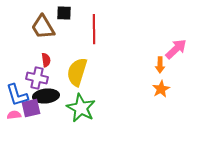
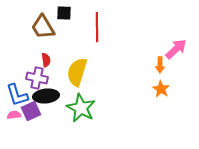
red line: moved 3 px right, 2 px up
orange star: rotated 12 degrees counterclockwise
purple square: moved 3 px down; rotated 12 degrees counterclockwise
